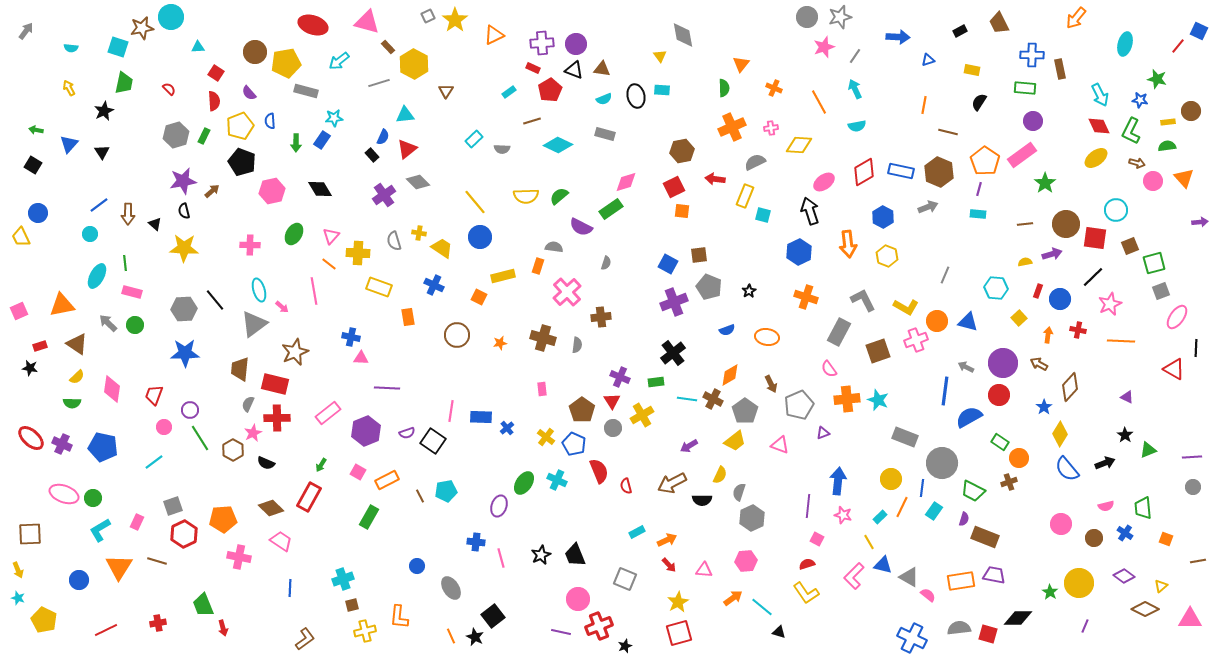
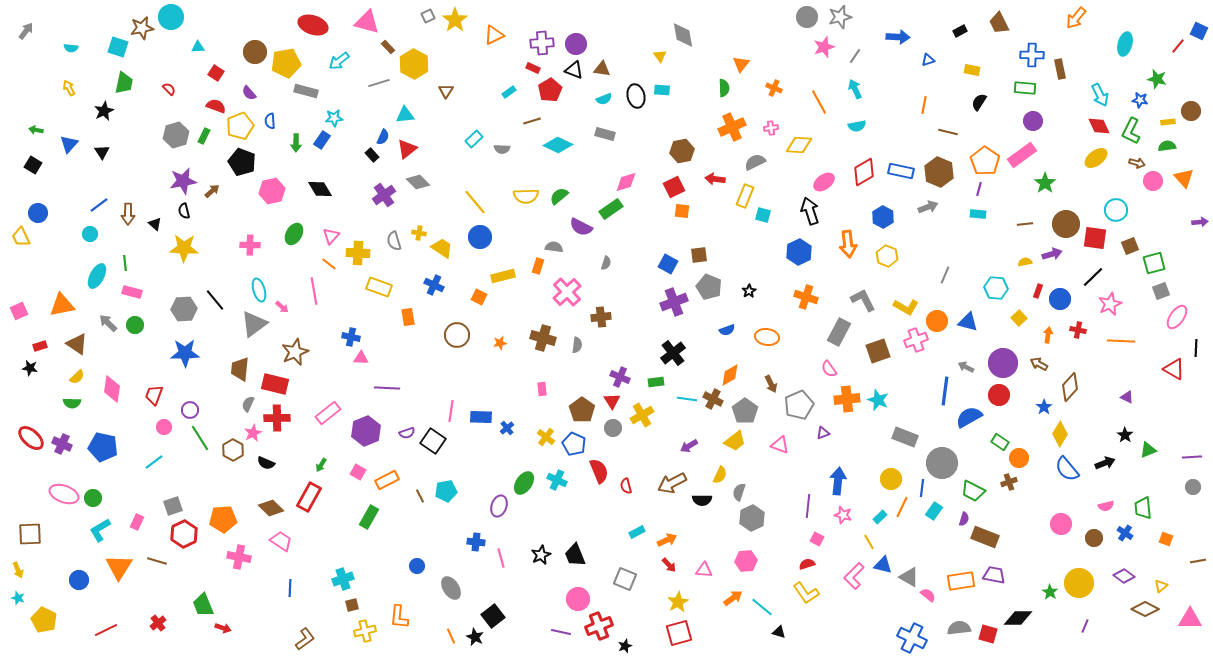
red semicircle at (214, 101): moved 2 px right, 5 px down; rotated 66 degrees counterclockwise
red cross at (158, 623): rotated 28 degrees counterclockwise
red arrow at (223, 628): rotated 56 degrees counterclockwise
